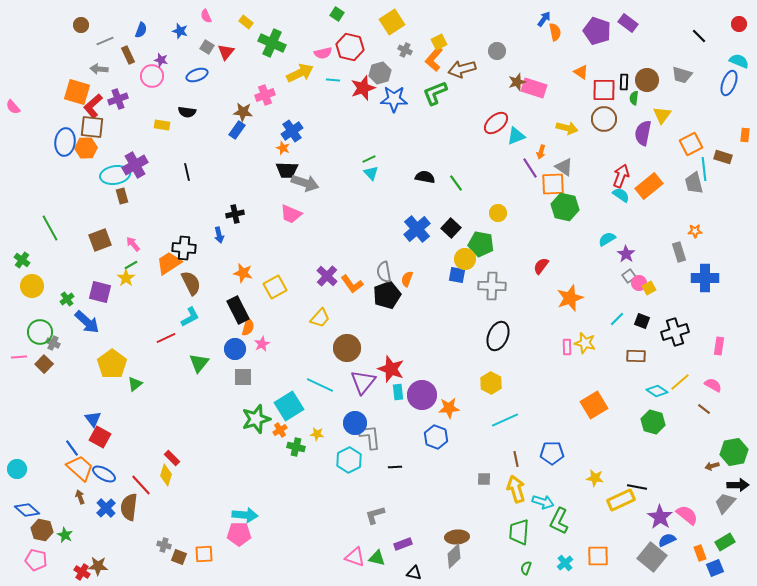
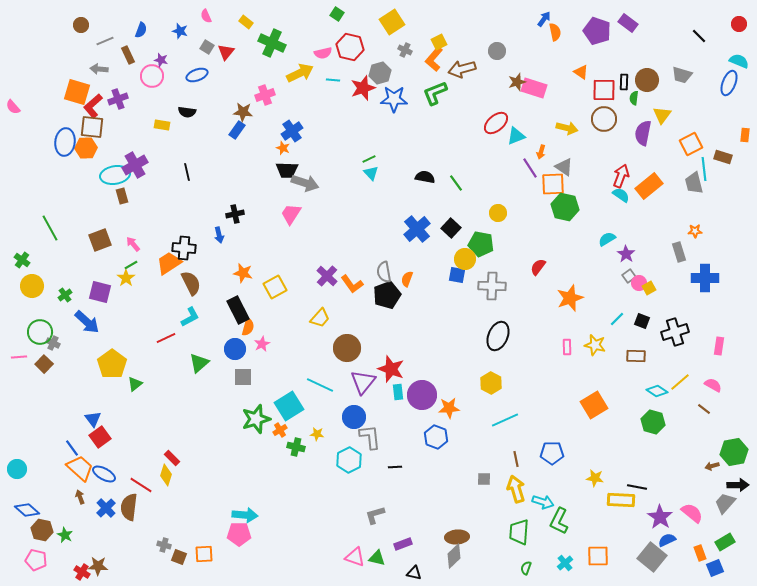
pink trapezoid at (291, 214): rotated 100 degrees clockwise
red semicircle at (541, 266): moved 3 px left, 1 px down
green cross at (67, 299): moved 2 px left, 4 px up
yellow star at (585, 343): moved 10 px right, 2 px down
green triangle at (199, 363): rotated 10 degrees clockwise
blue circle at (355, 423): moved 1 px left, 6 px up
red square at (100, 437): rotated 25 degrees clockwise
red line at (141, 485): rotated 15 degrees counterclockwise
yellow rectangle at (621, 500): rotated 28 degrees clockwise
pink semicircle at (687, 515): moved 5 px right, 2 px up
